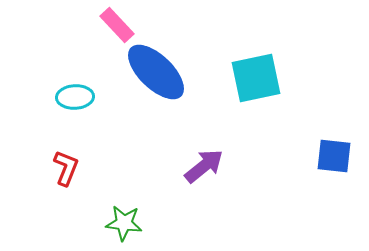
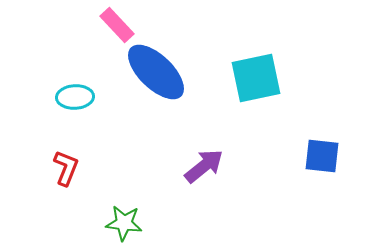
blue square: moved 12 px left
